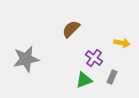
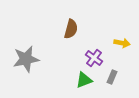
brown semicircle: rotated 150 degrees clockwise
